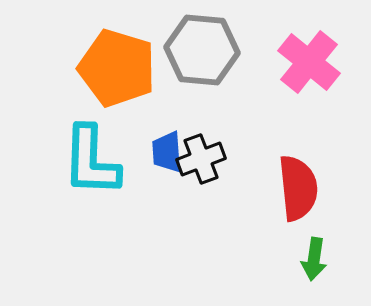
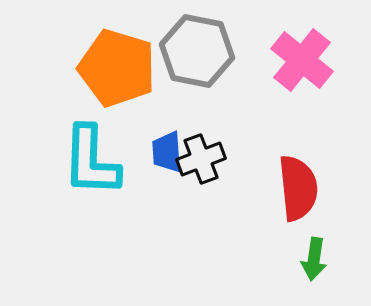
gray hexagon: moved 5 px left, 1 px down; rotated 6 degrees clockwise
pink cross: moved 7 px left, 2 px up
